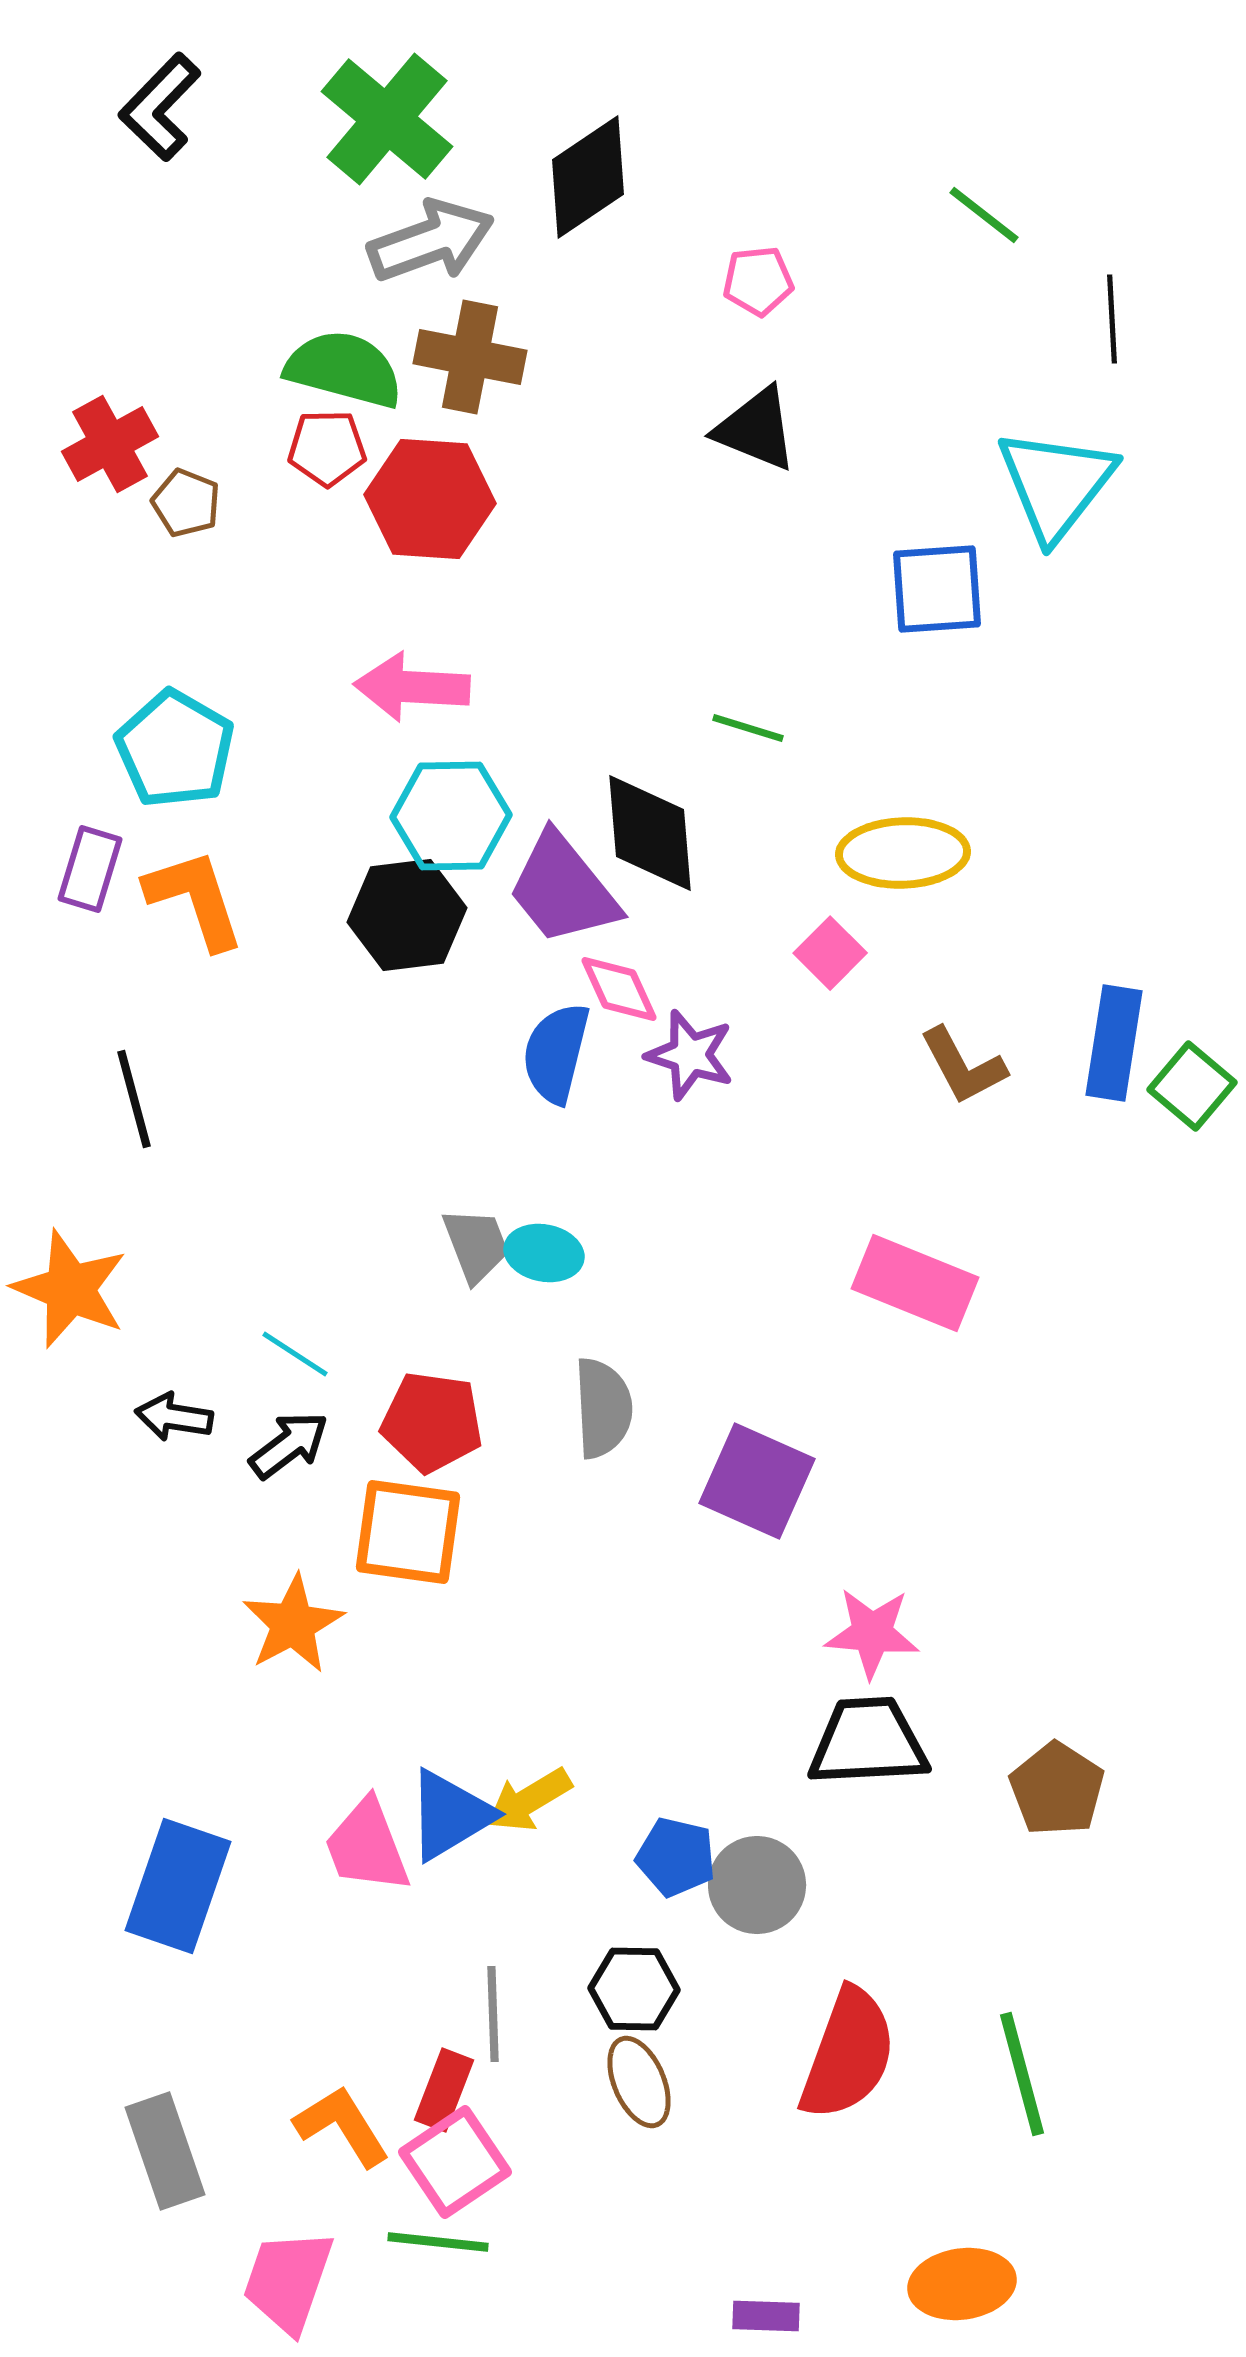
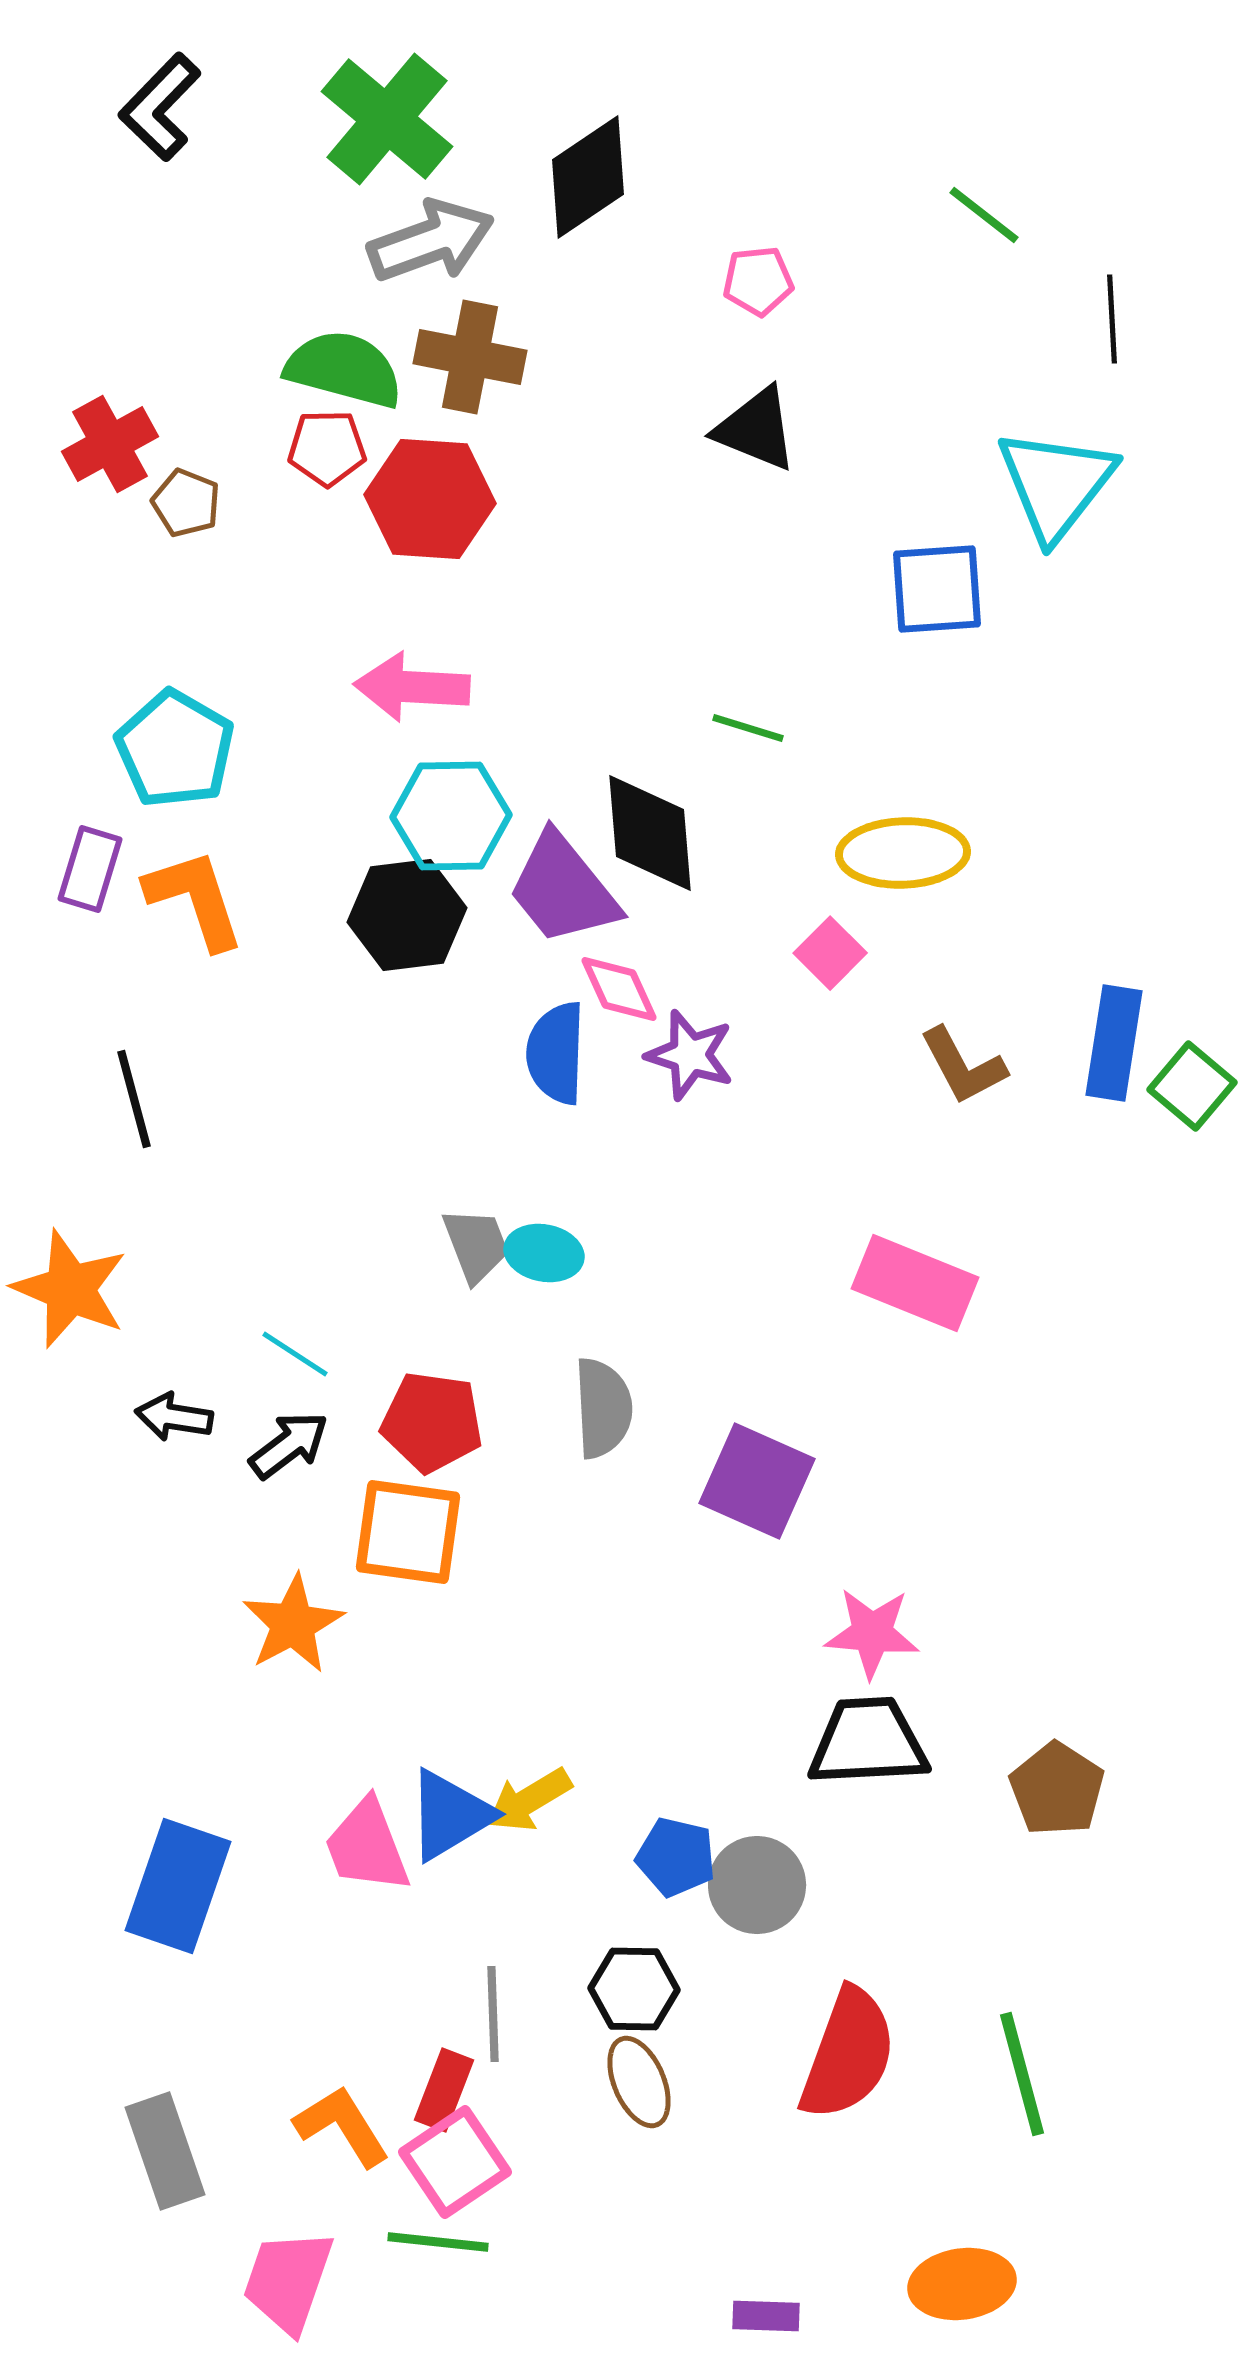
blue semicircle at (556, 1053): rotated 12 degrees counterclockwise
